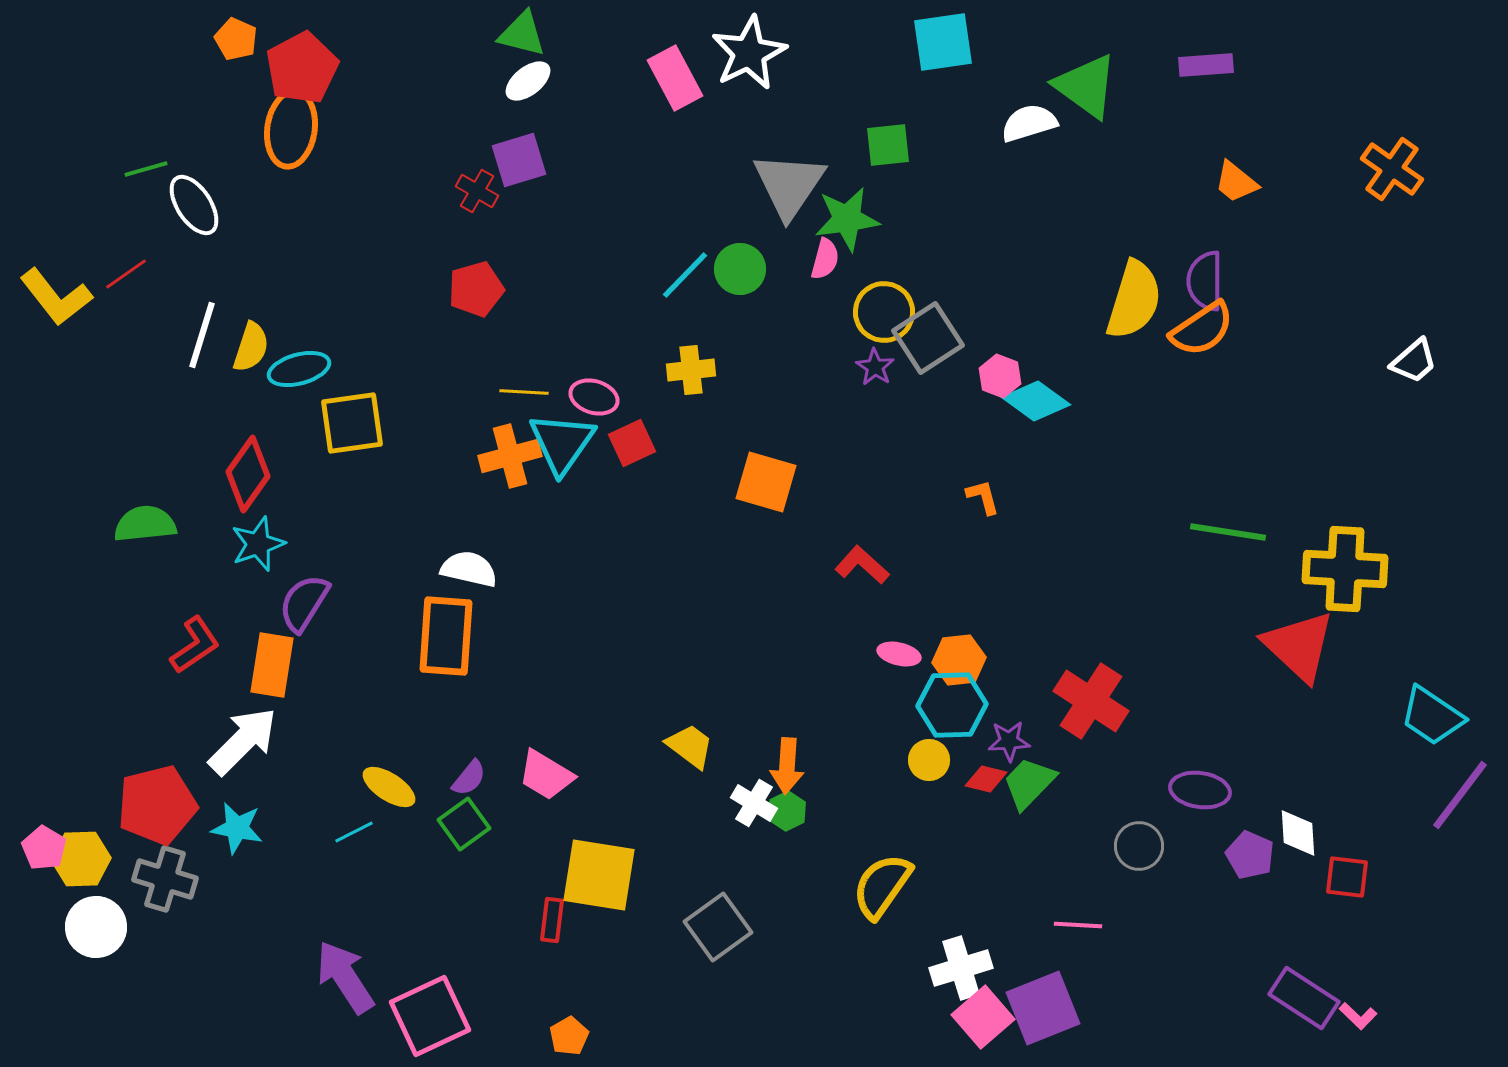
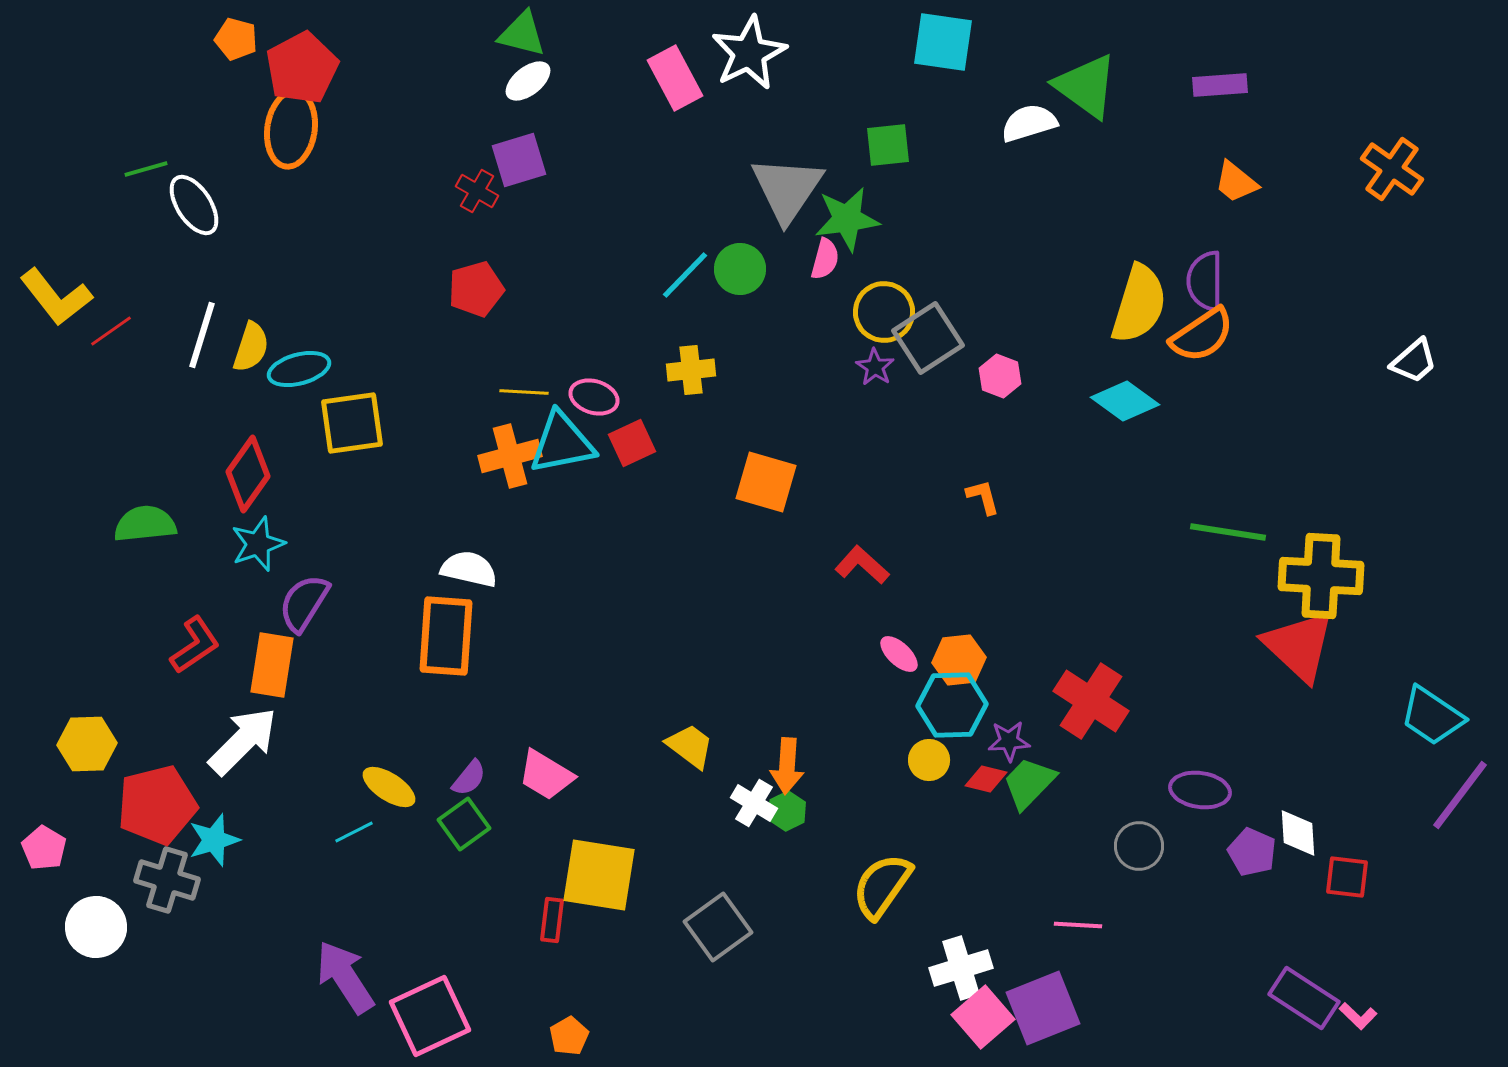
orange pentagon at (236, 39): rotated 9 degrees counterclockwise
cyan square at (943, 42): rotated 16 degrees clockwise
purple rectangle at (1206, 65): moved 14 px right, 20 px down
gray triangle at (789, 185): moved 2 px left, 4 px down
red line at (126, 274): moved 15 px left, 57 px down
yellow semicircle at (1134, 300): moved 5 px right, 4 px down
orange semicircle at (1202, 329): moved 6 px down
cyan diamond at (1036, 401): moved 89 px right
cyan triangle at (562, 443): rotated 44 degrees clockwise
yellow cross at (1345, 569): moved 24 px left, 7 px down
pink ellipse at (899, 654): rotated 30 degrees clockwise
cyan star at (237, 828): moved 23 px left, 12 px down; rotated 28 degrees counterclockwise
purple pentagon at (1250, 855): moved 2 px right, 3 px up
yellow hexagon at (81, 859): moved 6 px right, 115 px up
gray cross at (165, 879): moved 2 px right, 1 px down
